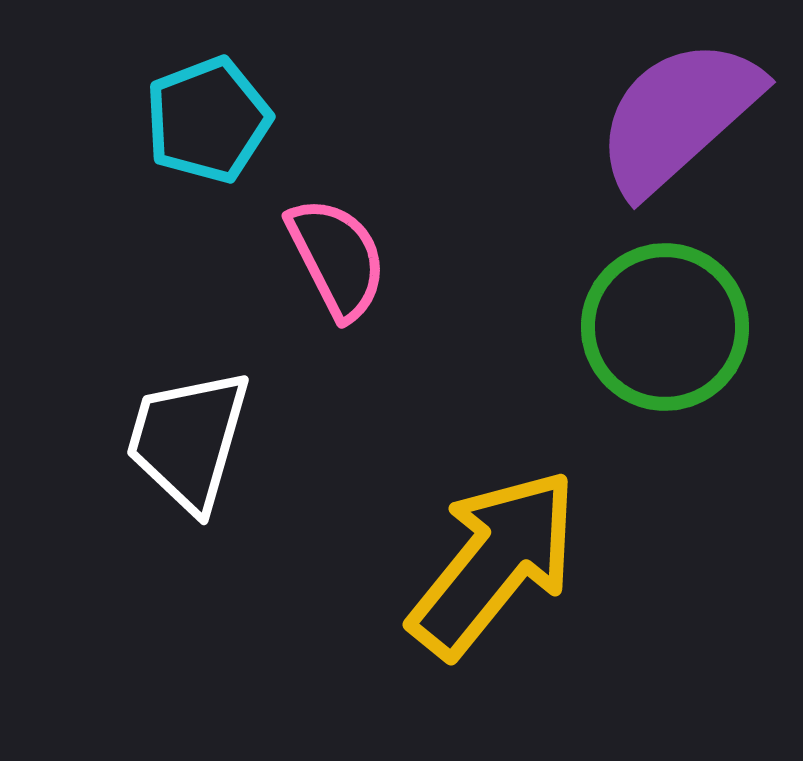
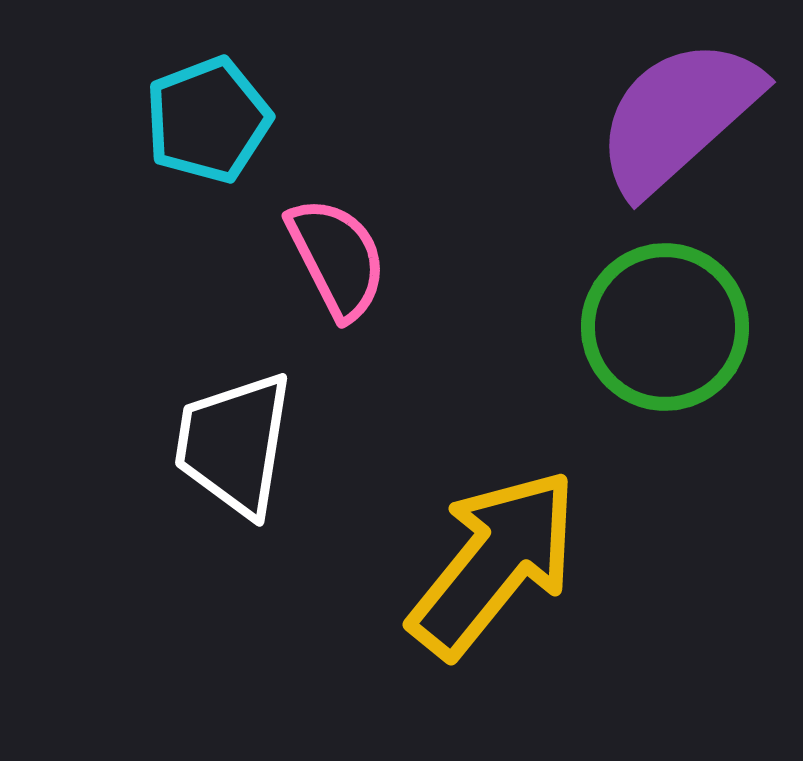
white trapezoid: moved 46 px right, 4 px down; rotated 7 degrees counterclockwise
